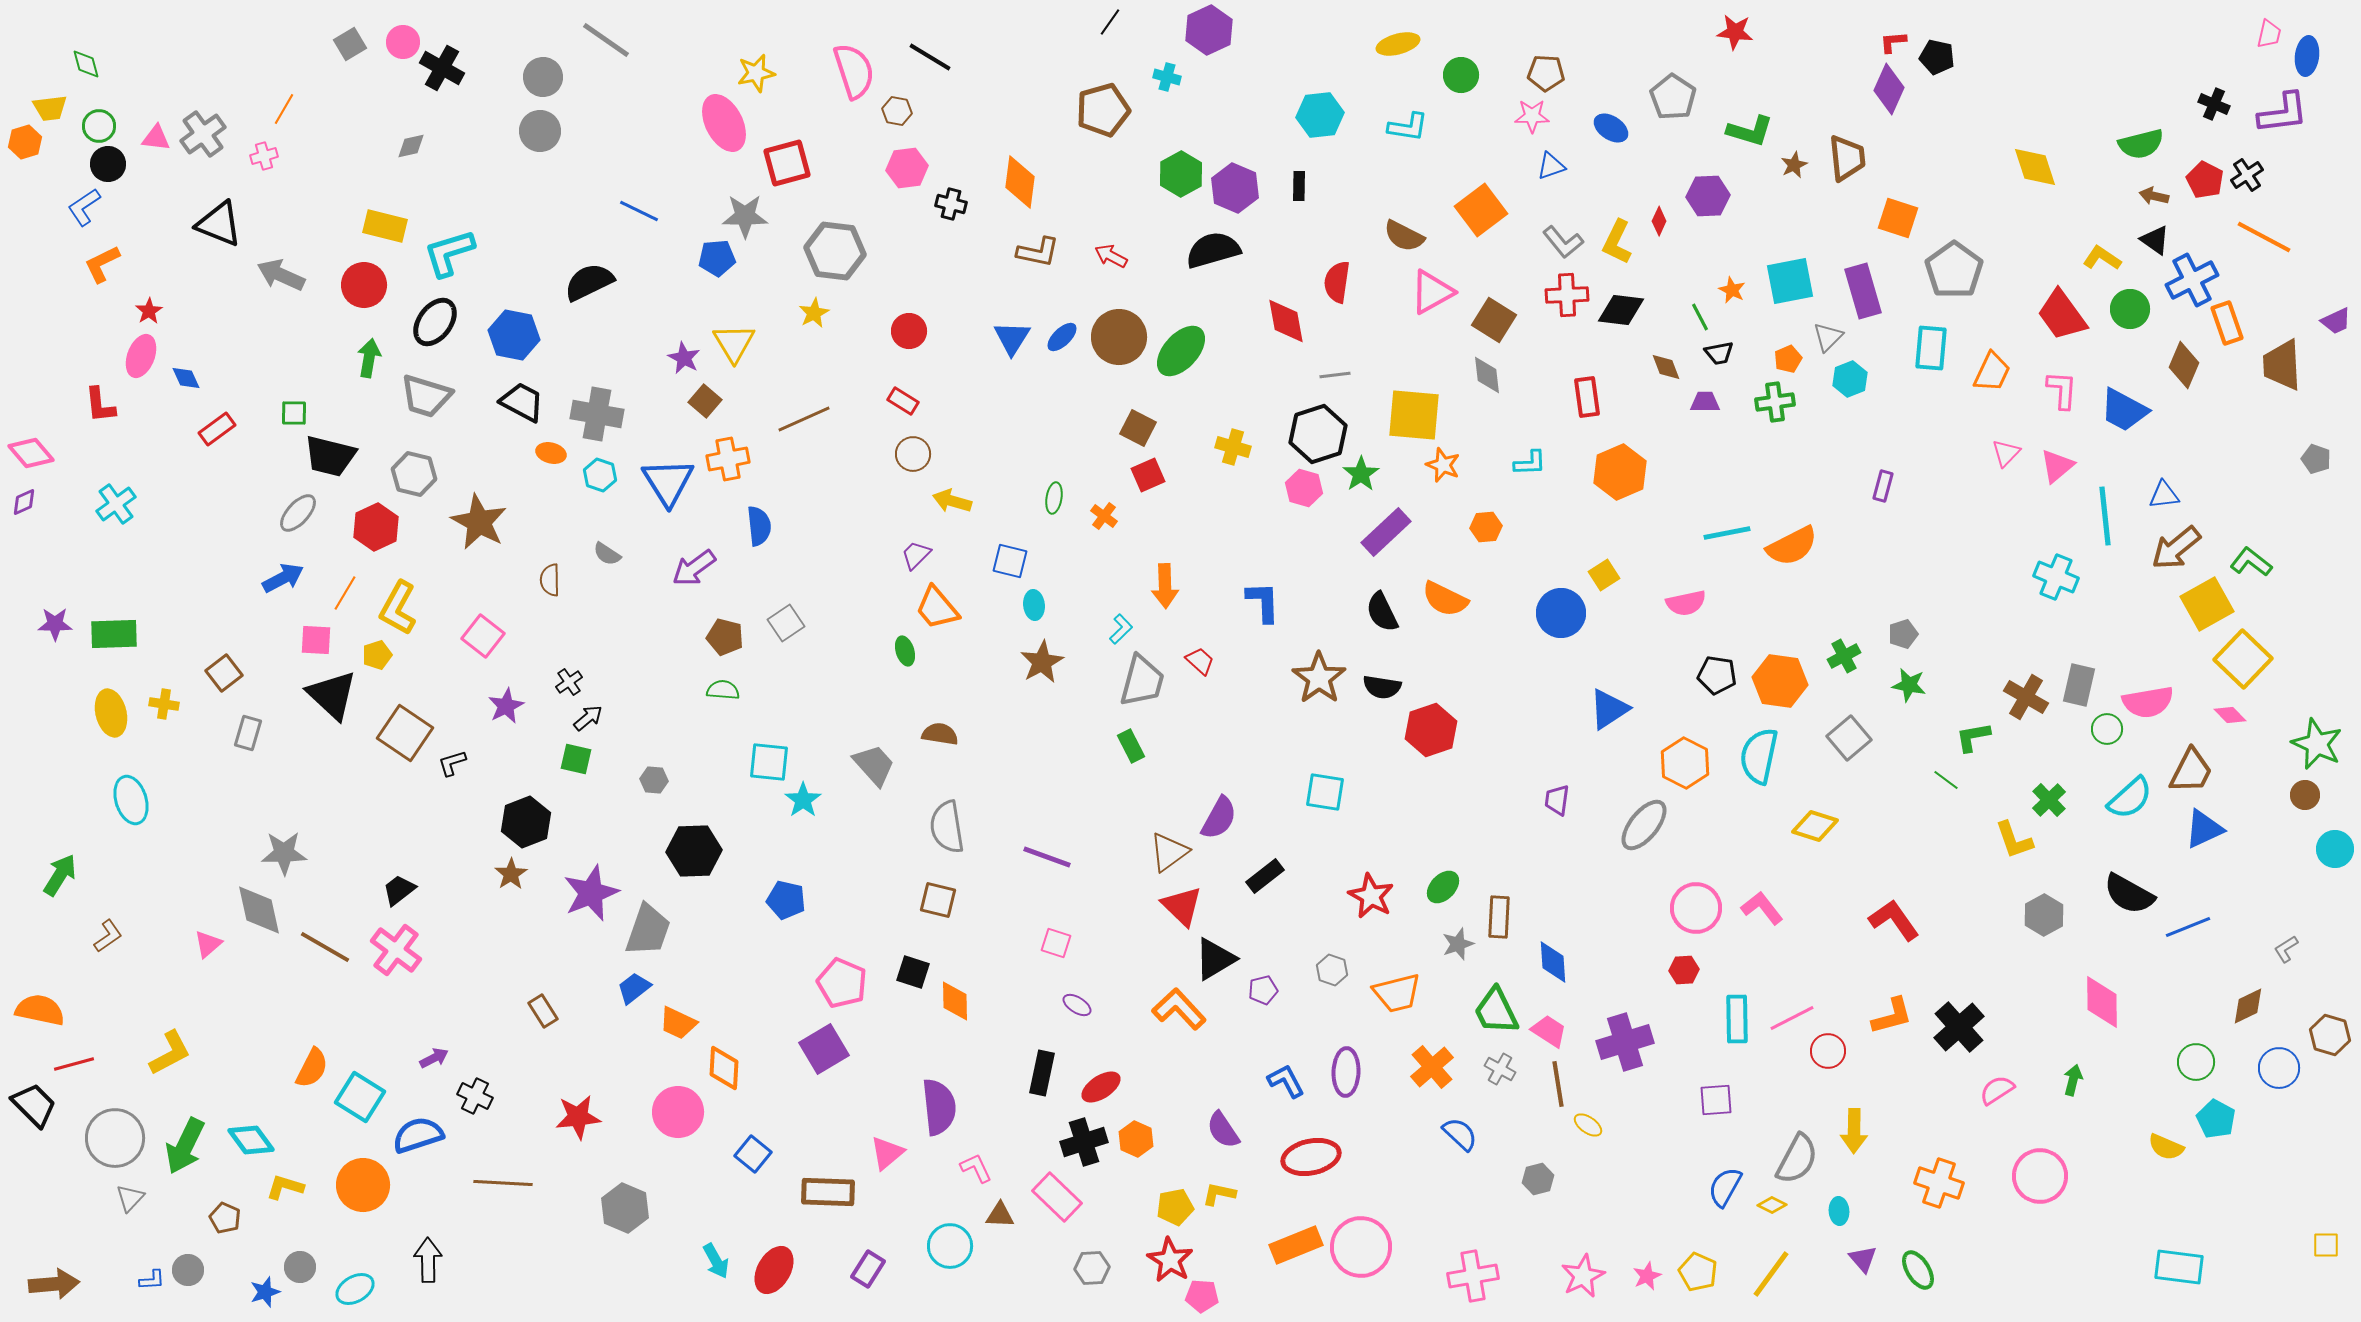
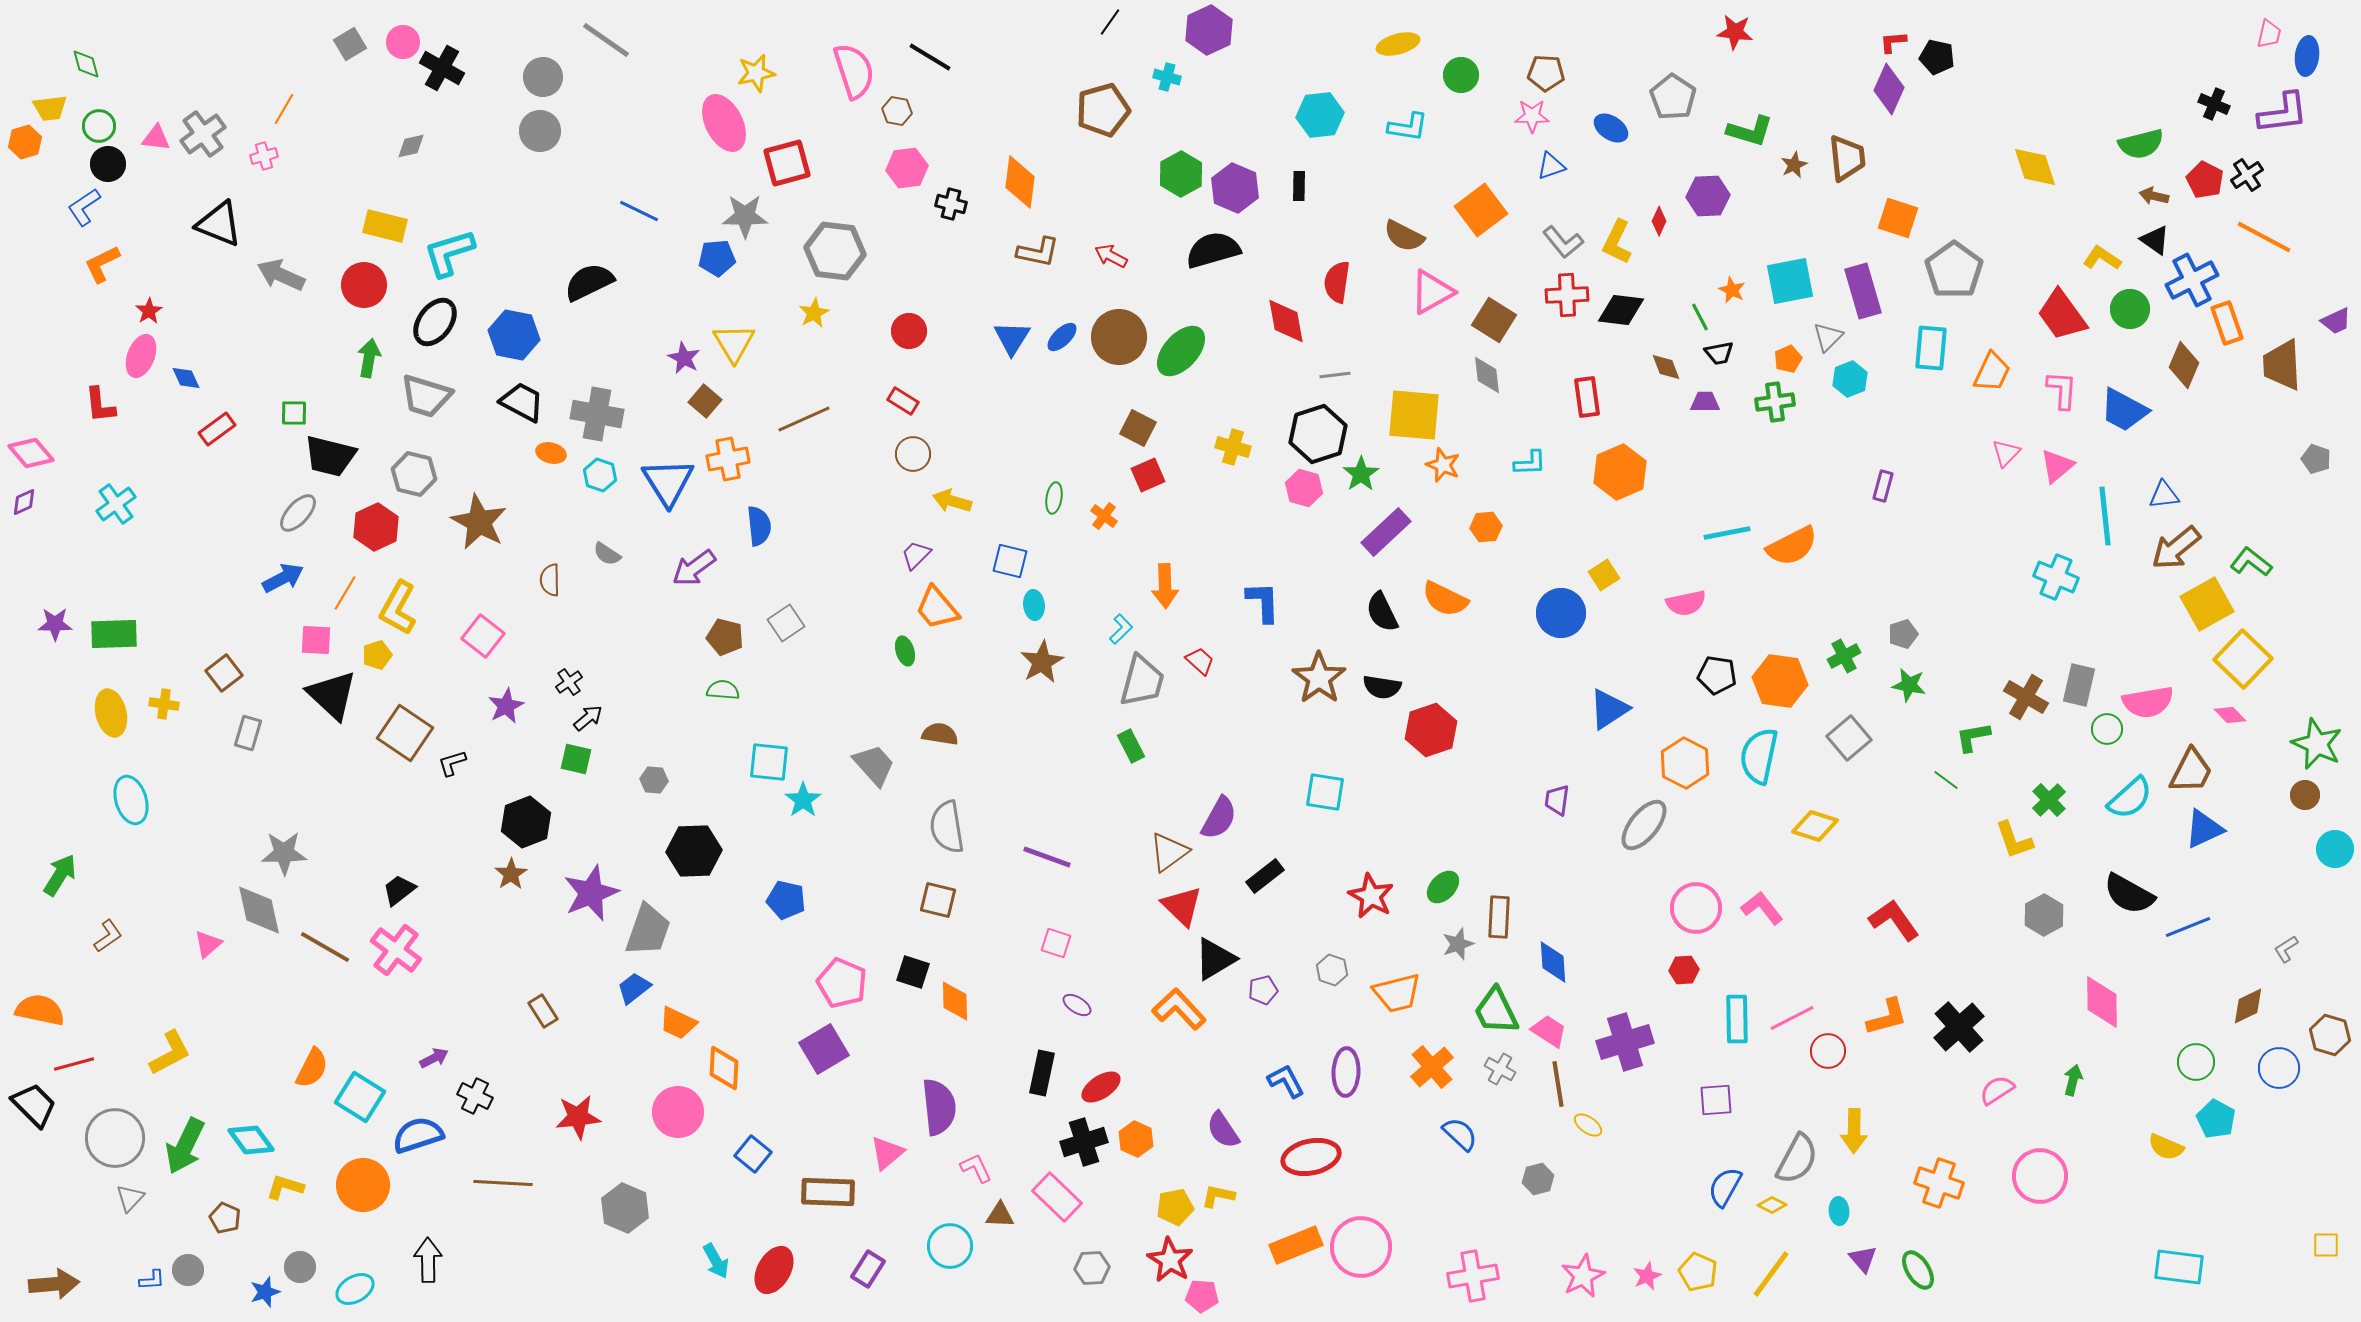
orange L-shape at (1892, 1016): moved 5 px left, 1 px down
yellow L-shape at (1219, 1194): moved 1 px left, 2 px down
